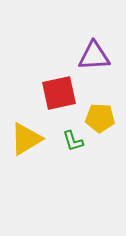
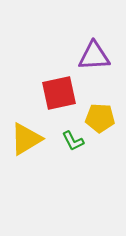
green L-shape: rotated 10 degrees counterclockwise
